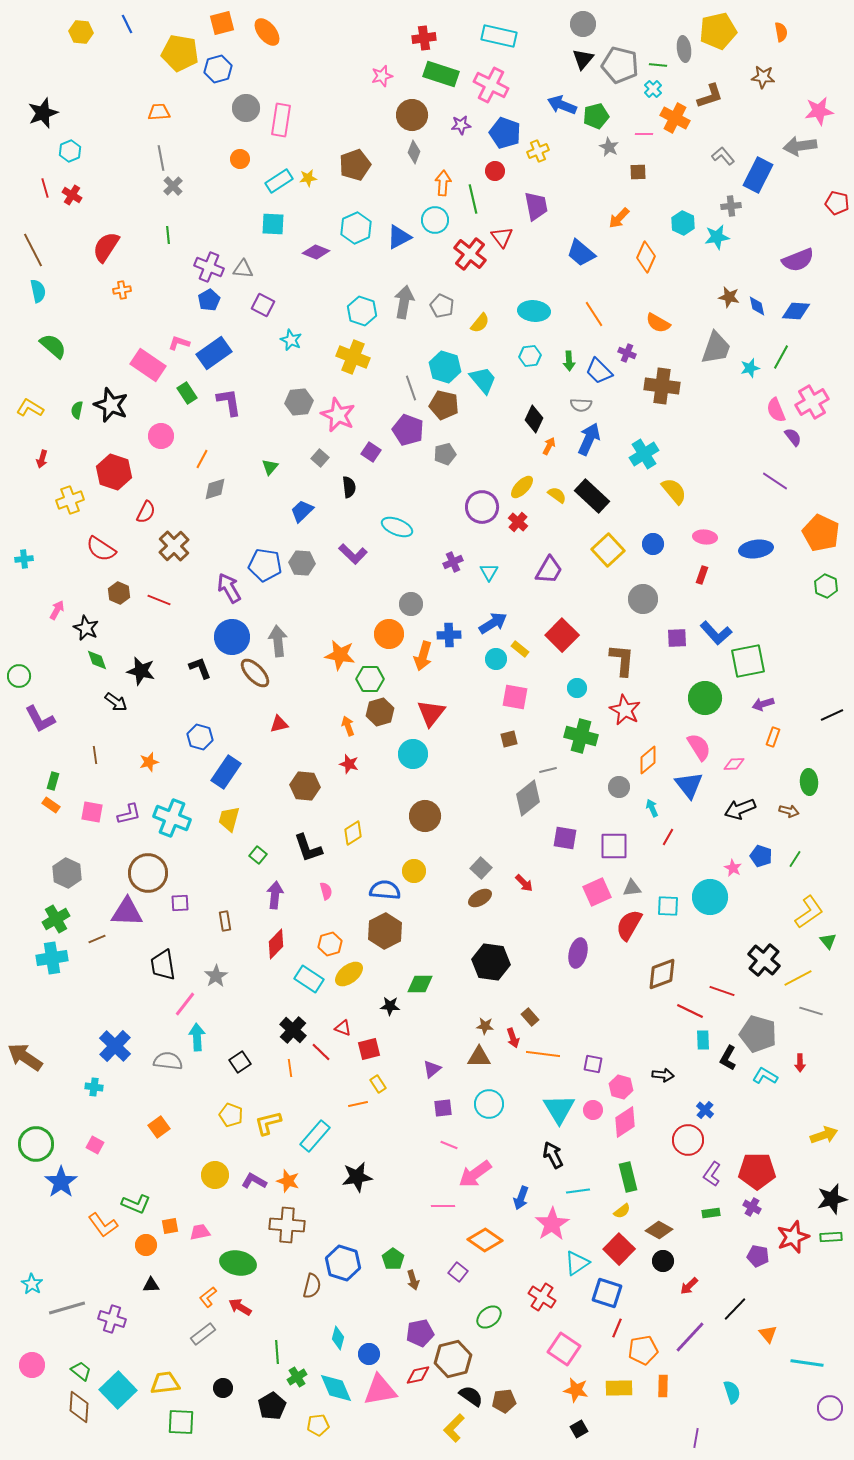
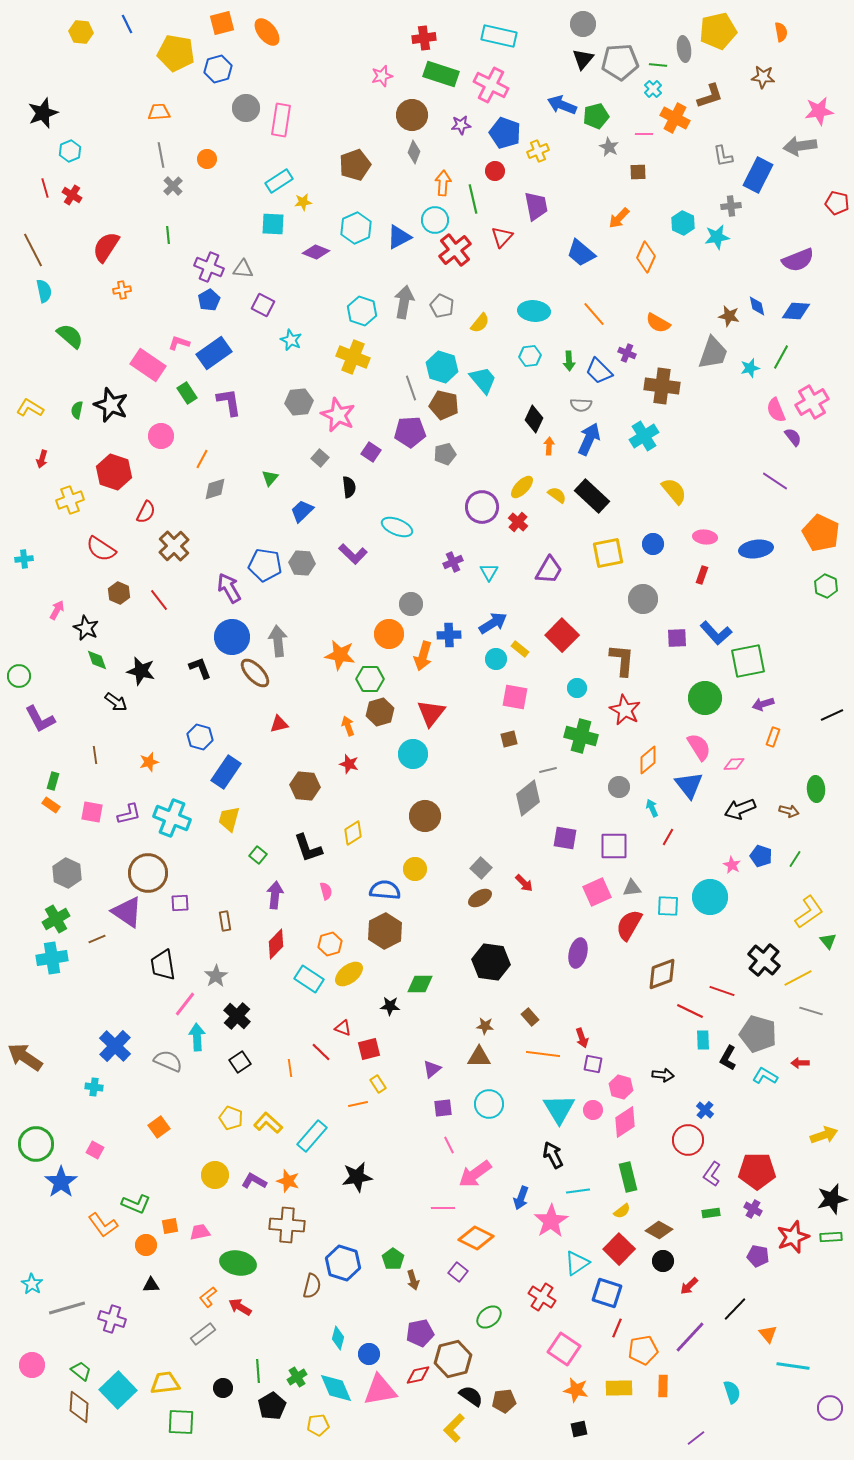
yellow pentagon at (180, 53): moved 4 px left
gray pentagon at (620, 65): moved 3 px up; rotated 18 degrees counterclockwise
gray L-shape at (723, 156): rotated 150 degrees counterclockwise
gray line at (161, 158): moved 3 px up
orange circle at (240, 159): moved 33 px left
yellow star at (308, 178): moved 5 px left, 24 px down
red triangle at (502, 237): rotated 20 degrees clockwise
red cross at (470, 254): moved 15 px left, 4 px up; rotated 12 degrees clockwise
cyan semicircle at (38, 291): moved 6 px right
brown star at (729, 297): moved 19 px down
orange line at (594, 314): rotated 8 degrees counterclockwise
green semicircle at (53, 346): moved 17 px right, 10 px up
gray trapezoid at (716, 348): moved 3 px left, 5 px down
cyan hexagon at (445, 367): moved 3 px left
purple pentagon at (408, 430): moved 2 px right, 2 px down; rotated 24 degrees counterclockwise
orange arrow at (549, 446): rotated 24 degrees counterclockwise
cyan cross at (644, 454): moved 18 px up
green triangle at (270, 467): moved 11 px down
yellow square at (608, 550): moved 3 px down; rotated 32 degrees clockwise
red line at (159, 600): rotated 30 degrees clockwise
green ellipse at (809, 782): moved 7 px right, 7 px down
pink star at (733, 868): moved 1 px left, 3 px up
yellow circle at (414, 871): moved 1 px right, 2 px up
purple triangle at (127, 912): rotated 32 degrees clockwise
black cross at (293, 1030): moved 56 px left, 14 px up
red arrow at (513, 1038): moved 69 px right
gray semicircle at (168, 1061): rotated 16 degrees clockwise
red arrow at (800, 1063): rotated 90 degrees clockwise
yellow pentagon at (231, 1115): moved 3 px down
yellow L-shape at (268, 1123): rotated 56 degrees clockwise
cyan rectangle at (315, 1136): moved 3 px left
pink square at (95, 1145): moved 5 px down
pink line at (449, 1145): rotated 42 degrees clockwise
pink line at (443, 1206): moved 2 px down
purple cross at (752, 1207): moved 1 px right, 2 px down
pink star at (552, 1224): moved 1 px left, 3 px up
orange diamond at (485, 1240): moved 9 px left, 2 px up; rotated 8 degrees counterclockwise
green line at (277, 1352): moved 19 px left, 19 px down
cyan line at (807, 1363): moved 14 px left, 3 px down
black square at (579, 1429): rotated 18 degrees clockwise
purple line at (696, 1438): rotated 42 degrees clockwise
